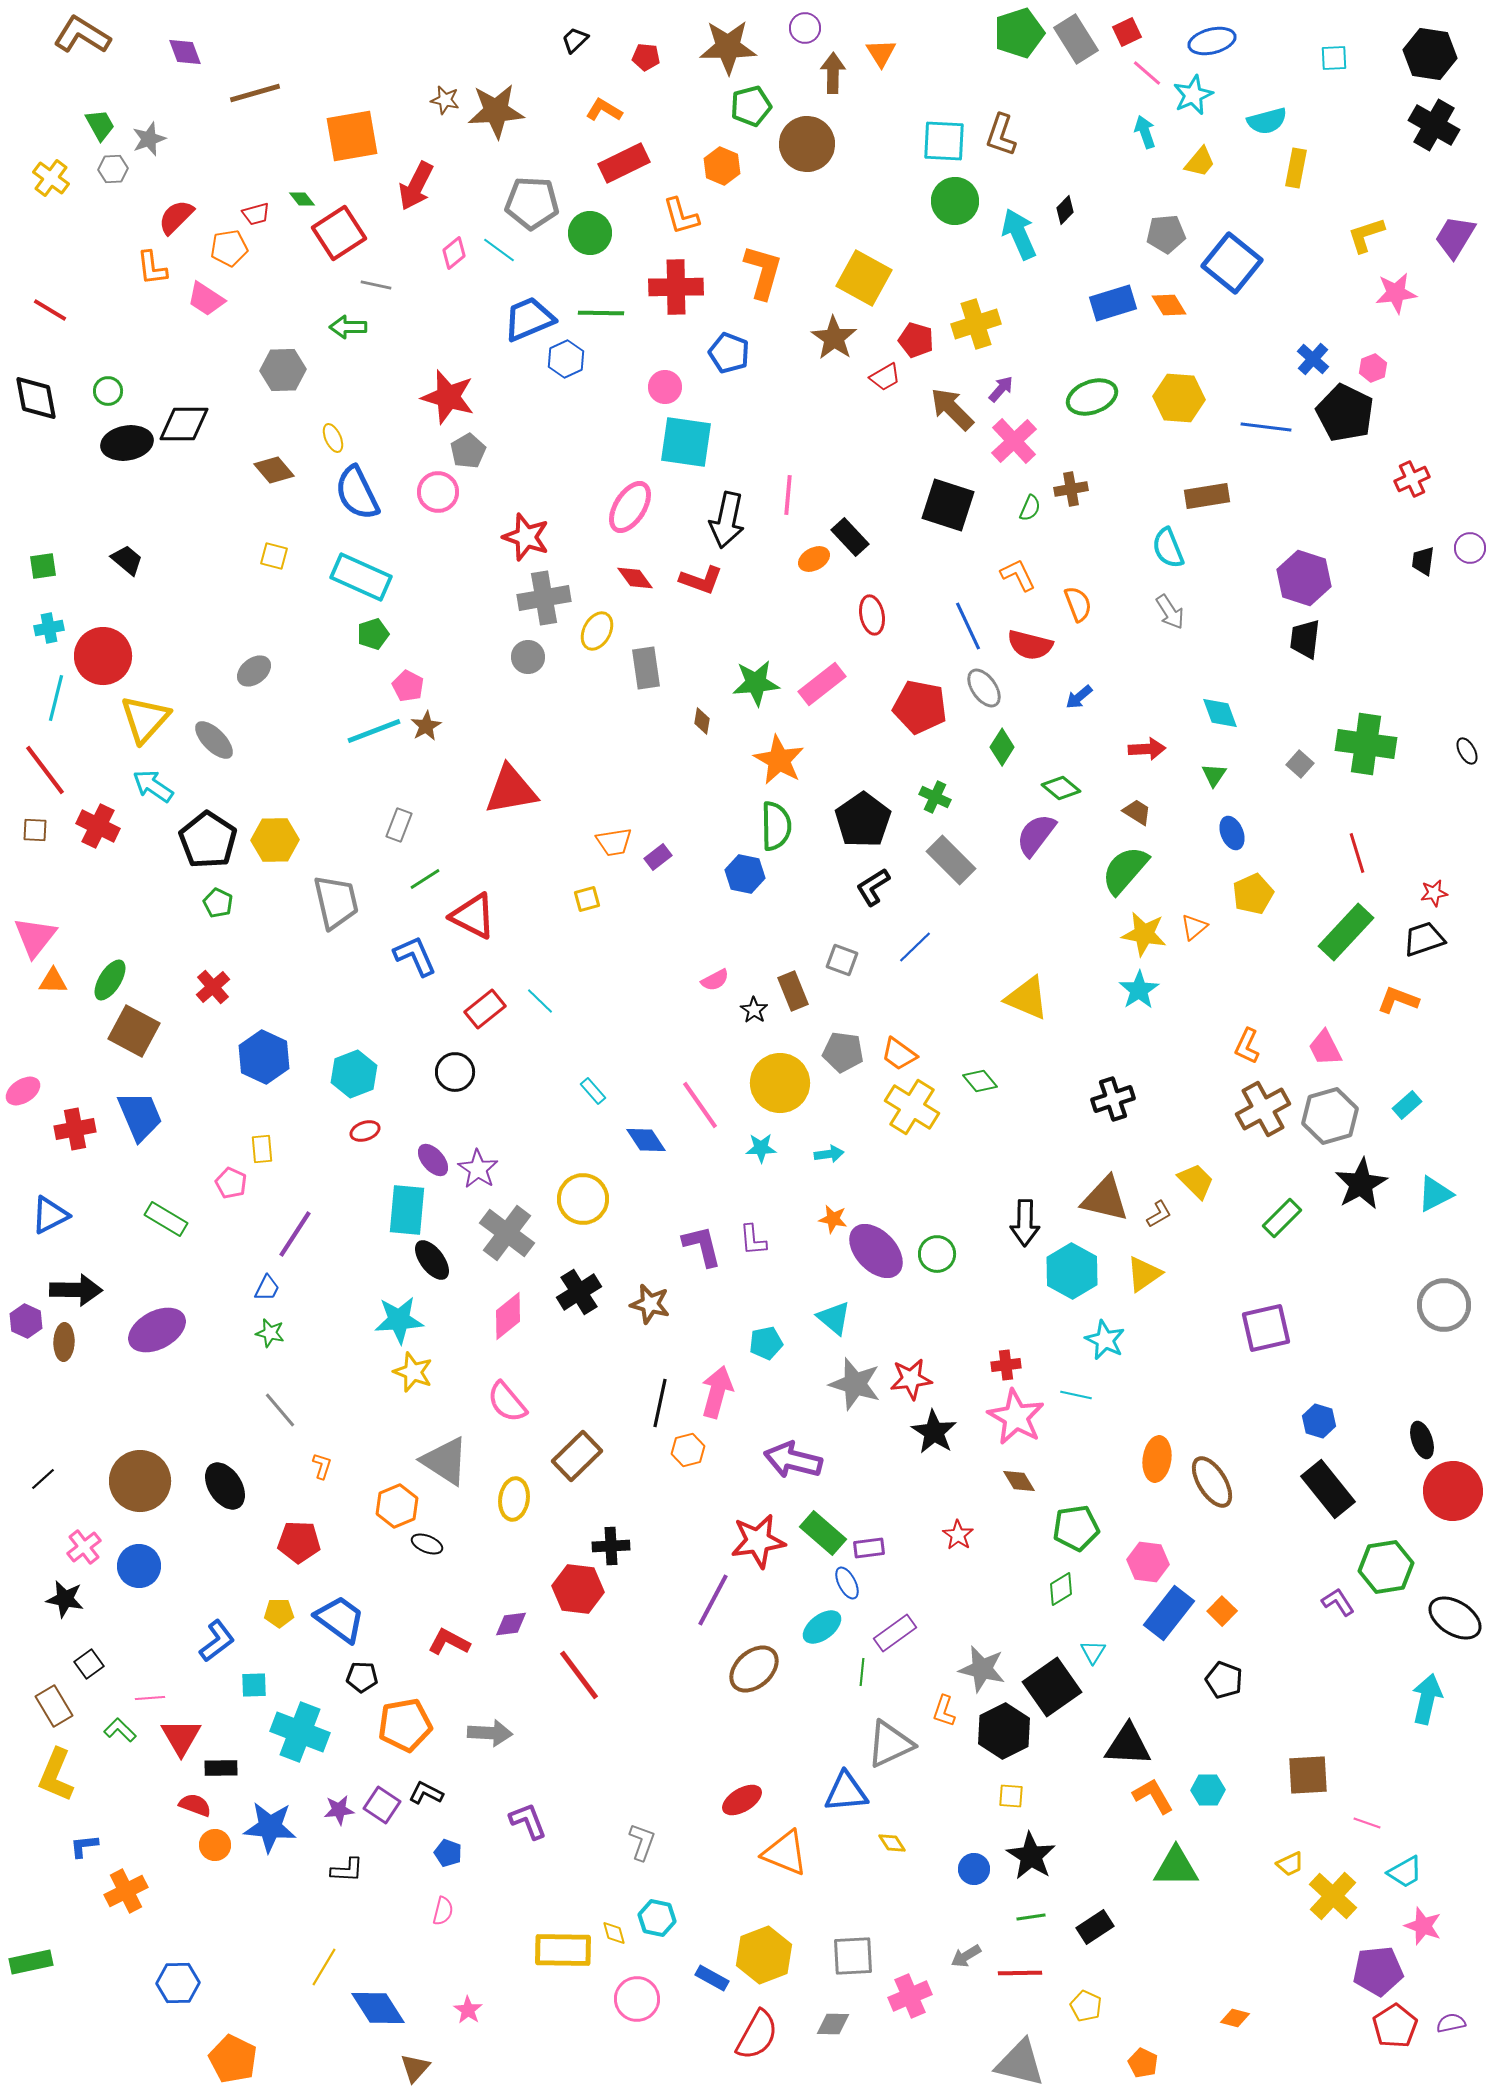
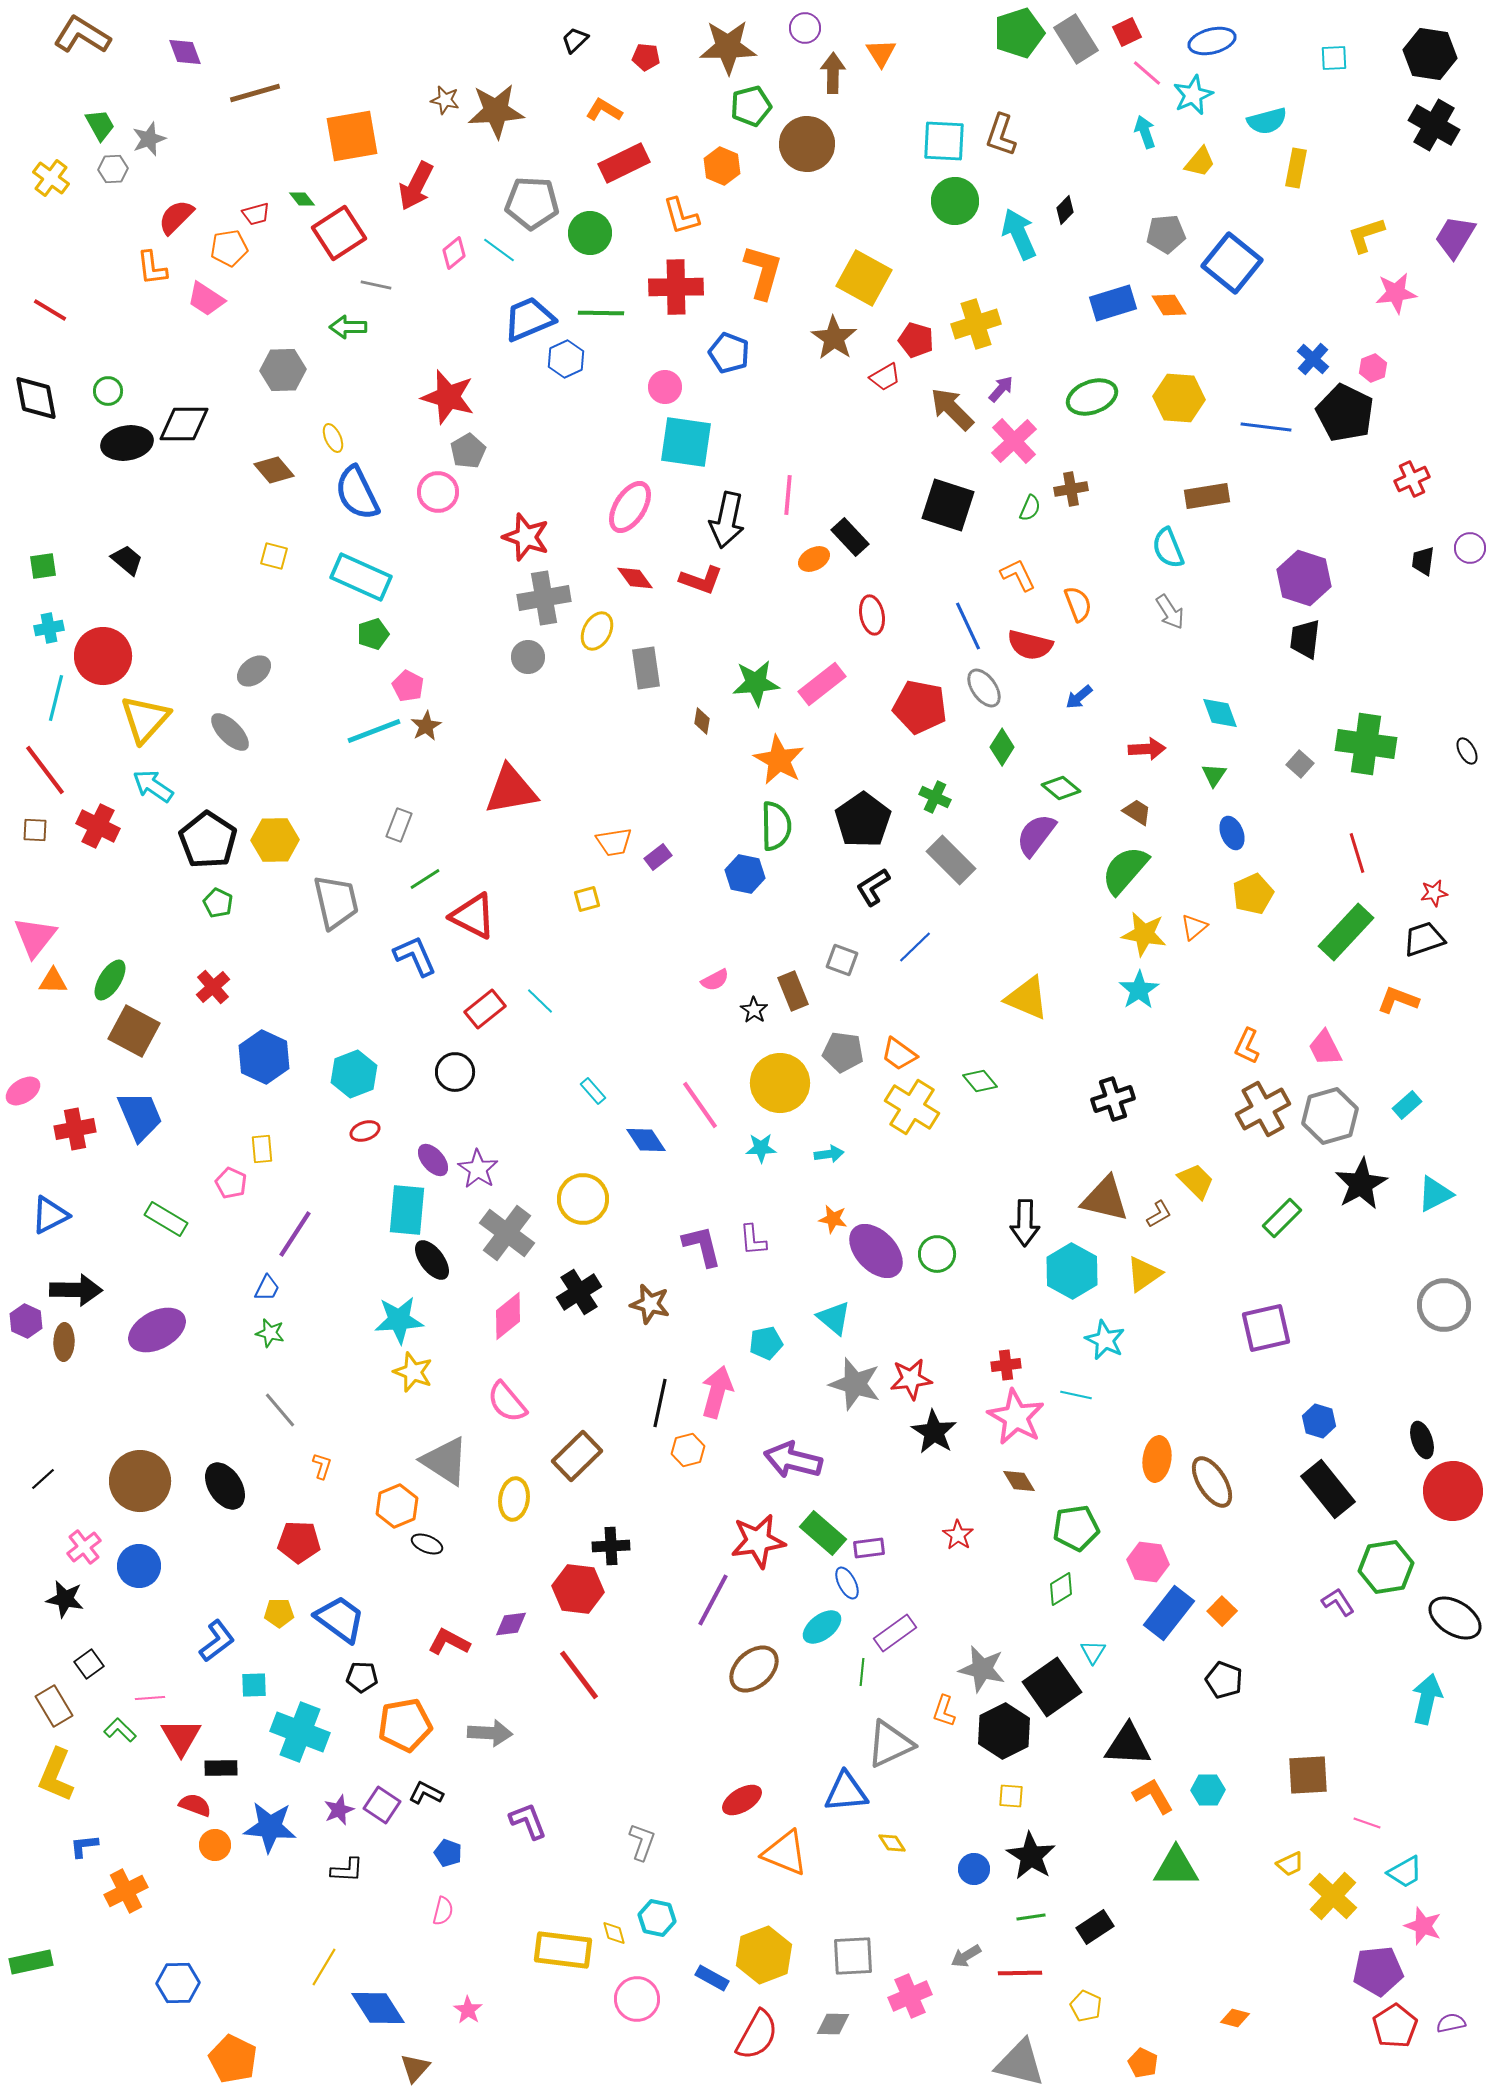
gray ellipse at (214, 740): moved 16 px right, 8 px up
purple star at (339, 1810): rotated 16 degrees counterclockwise
yellow rectangle at (563, 1950): rotated 6 degrees clockwise
